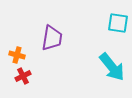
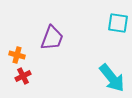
purple trapezoid: rotated 12 degrees clockwise
cyan arrow: moved 11 px down
